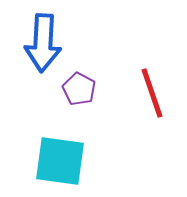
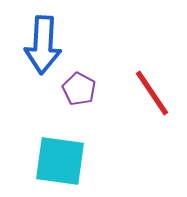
blue arrow: moved 2 px down
red line: rotated 15 degrees counterclockwise
